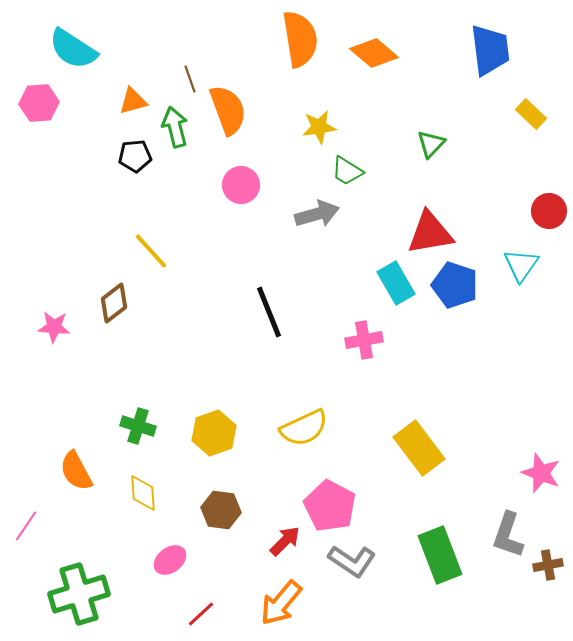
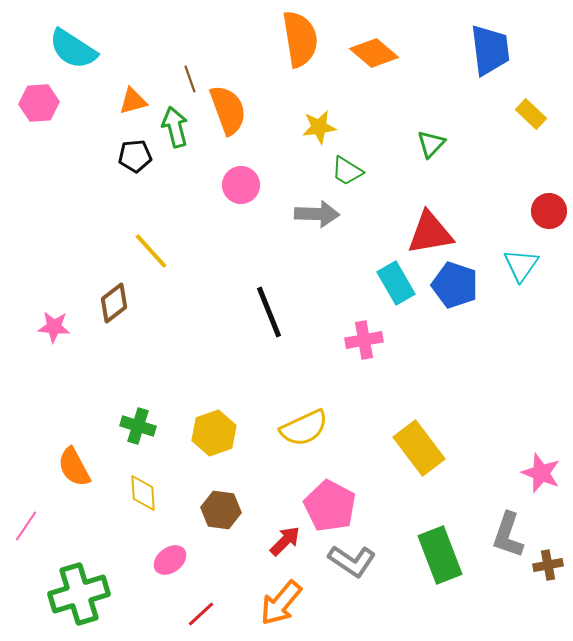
gray arrow at (317, 214): rotated 18 degrees clockwise
orange semicircle at (76, 471): moved 2 px left, 4 px up
